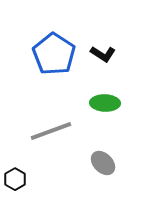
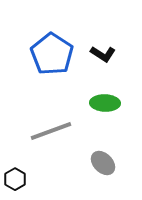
blue pentagon: moved 2 px left
